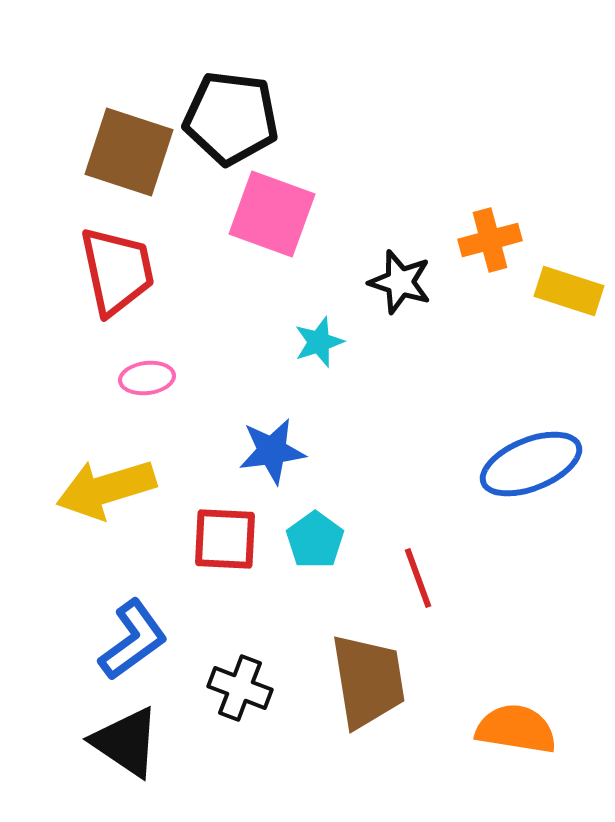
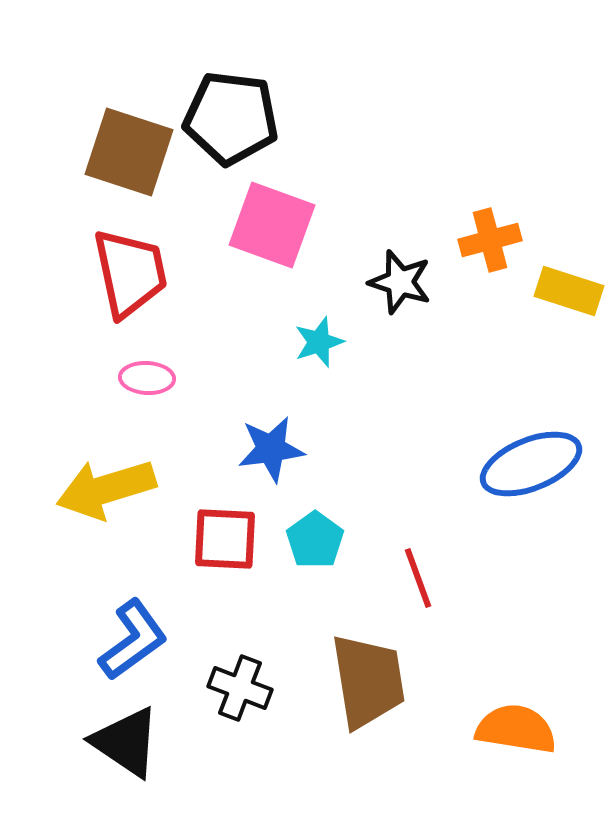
pink square: moved 11 px down
red trapezoid: moved 13 px right, 2 px down
pink ellipse: rotated 10 degrees clockwise
blue star: moved 1 px left, 2 px up
